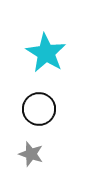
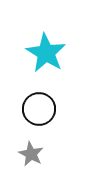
gray star: rotated 10 degrees clockwise
